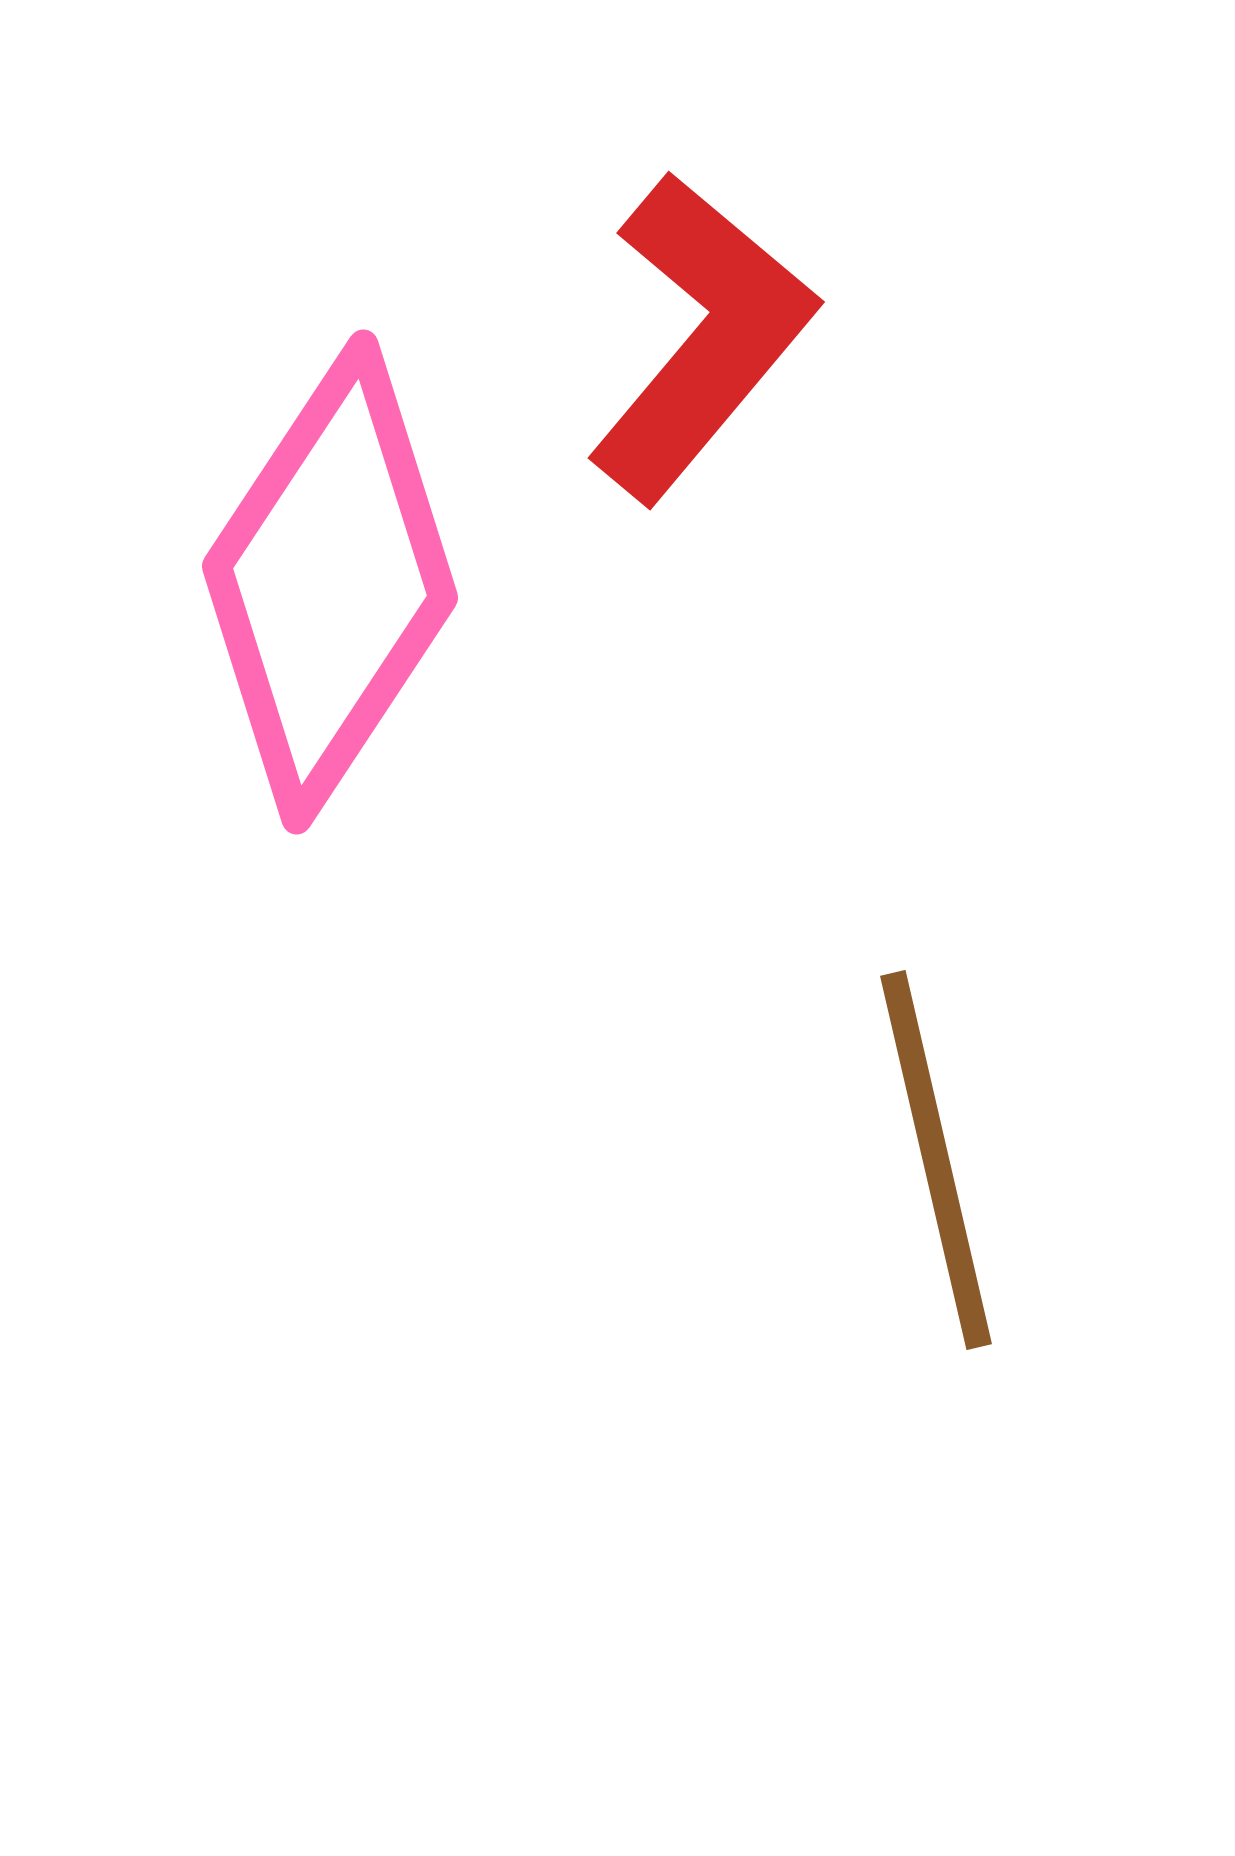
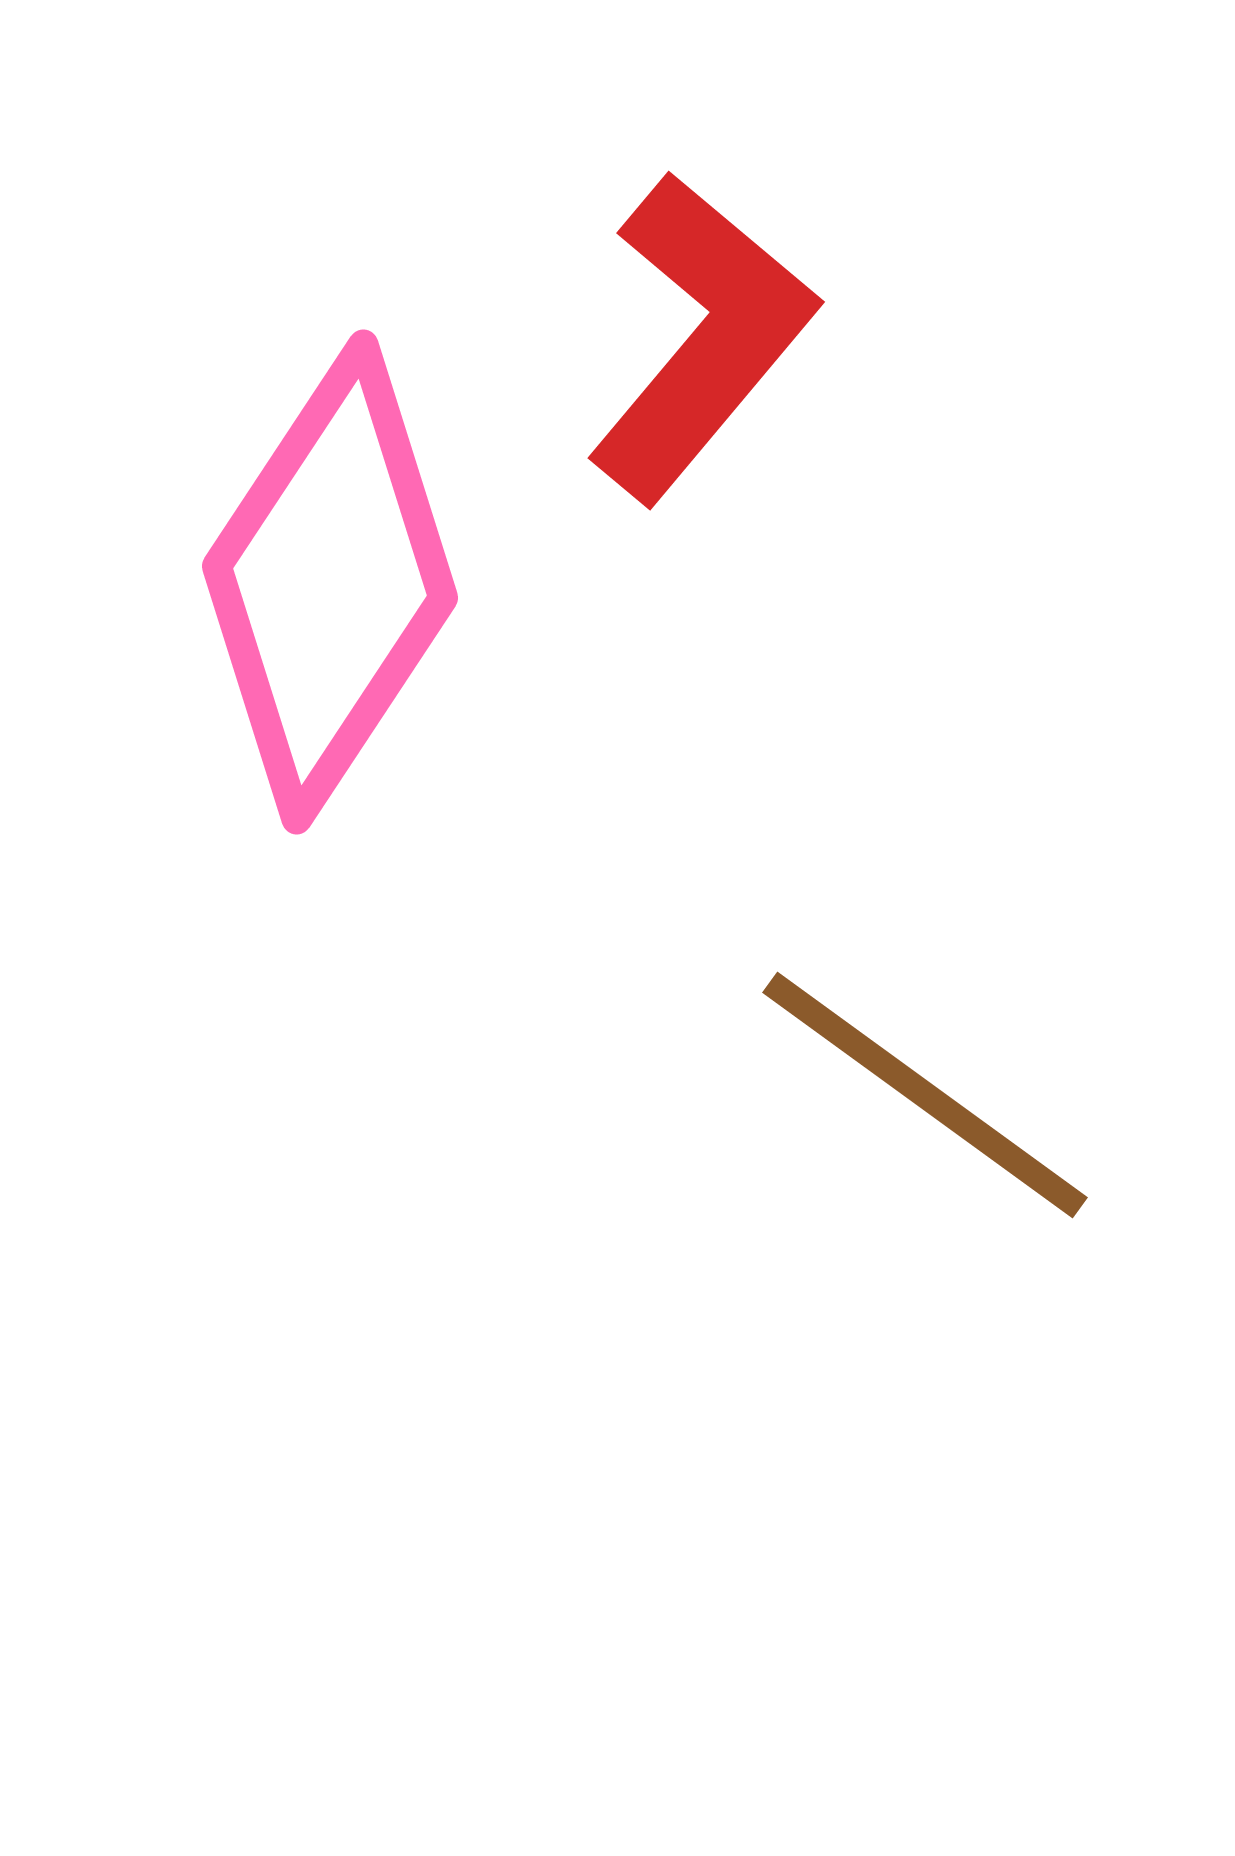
brown line: moved 11 px left, 65 px up; rotated 41 degrees counterclockwise
